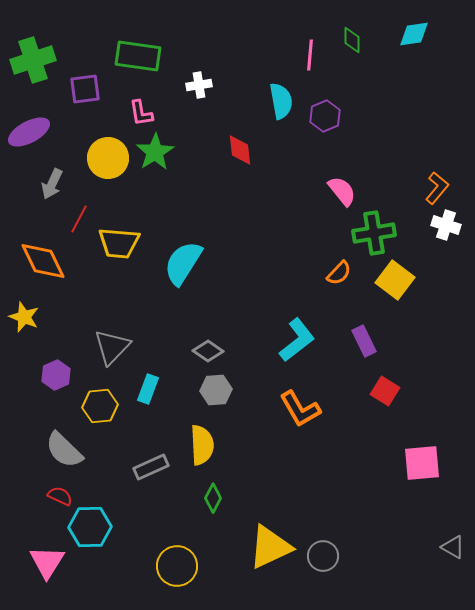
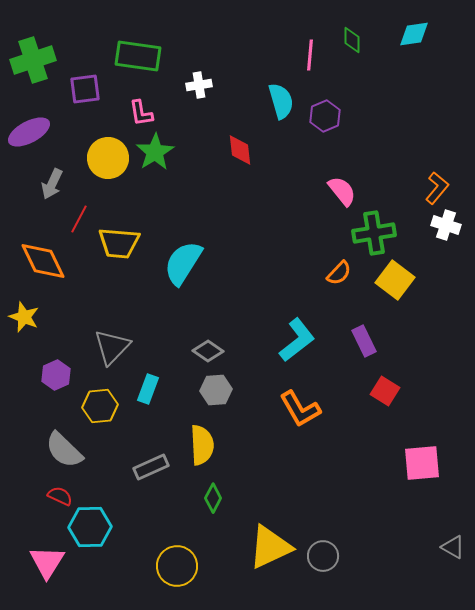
cyan semicircle at (281, 101): rotated 6 degrees counterclockwise
